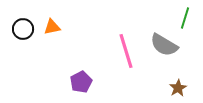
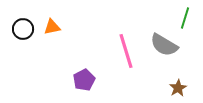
purple pentagon: moved 3 px right, 2 px up
